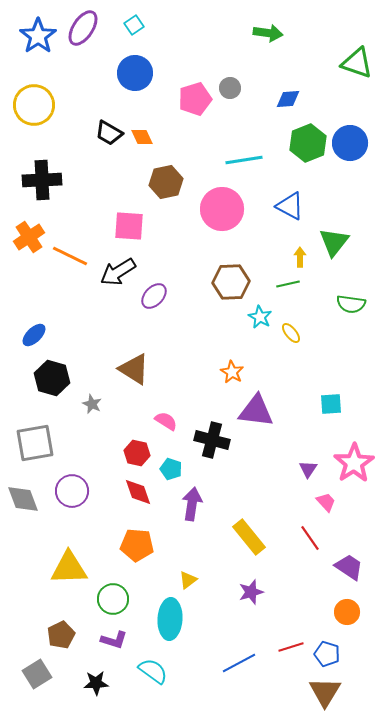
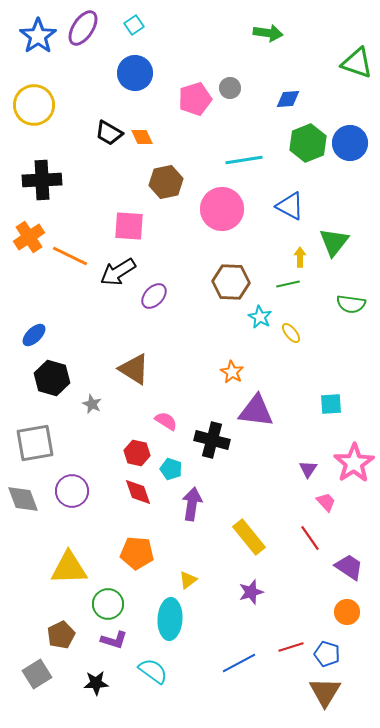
brown hexagon at (231, 282): rotated 6 degrees clockwise
orange pentagon at (137, 545): moved 8 px down
green circle at (113, 599): moved 5 px left, 5 px down
